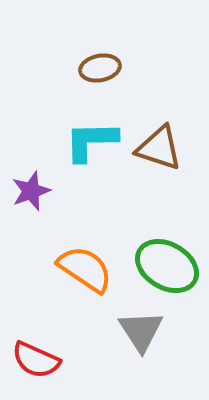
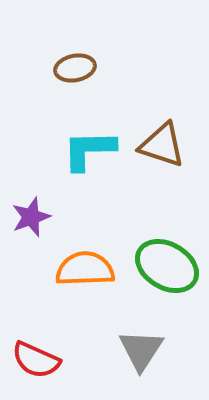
brown ellipse: moved 25 px left
cyan L-shape: moved 2 px left, 9 px down
brown triangle: moved 3 px right, 3 px up
purple star: moved 26 px down
orange semicircle: rotated 36 degrees counterclockwise
gray triangle: moved 19 px down; rotated 6 degrees clockwise
